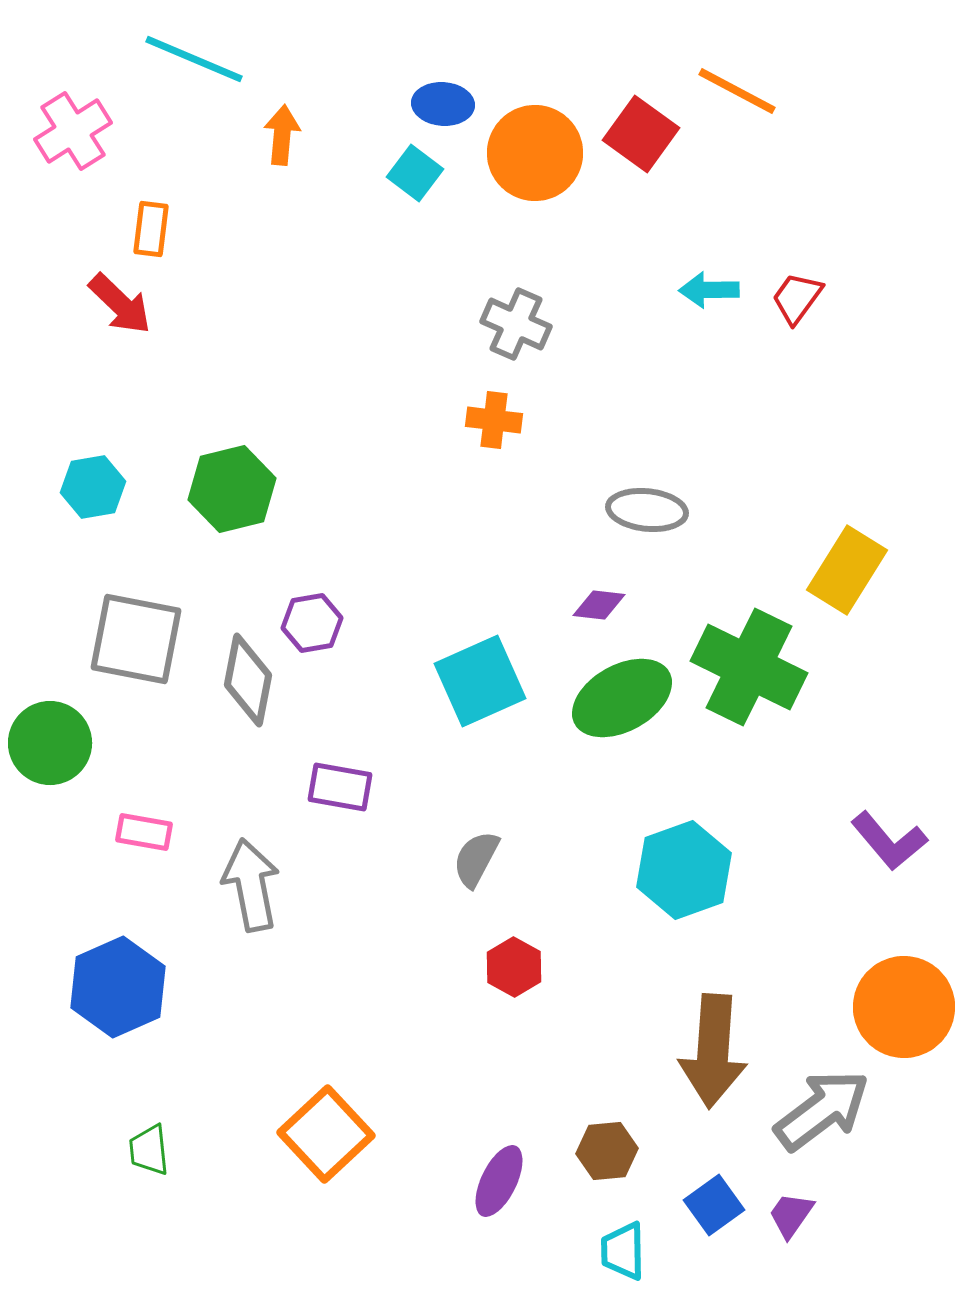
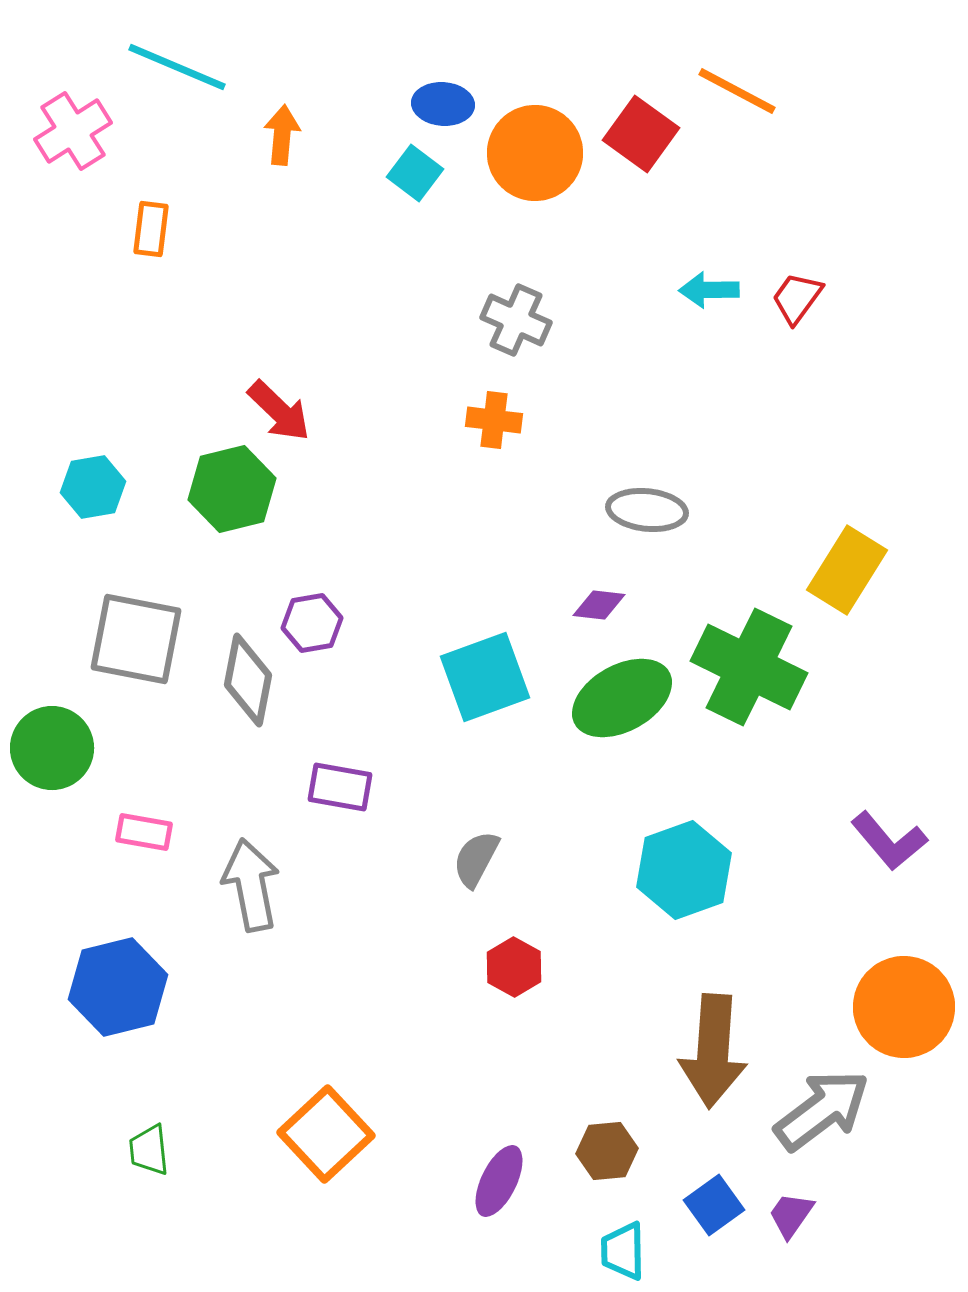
cyan line at (194, 59): moved 17 px left, 8 px down
red arrow at (120, 304): moved 159 px right, 107 px down
gray cross at (516, 324): moved 4 px up
cyan square at (480, 681): moved 5 px right, 4 px up; rotated 4 degrees clockwise
green circle at (50, 743): moved 2 px right, 5 px down
blue hexagon at (118, 987): rotated 10 degrees clockwise
